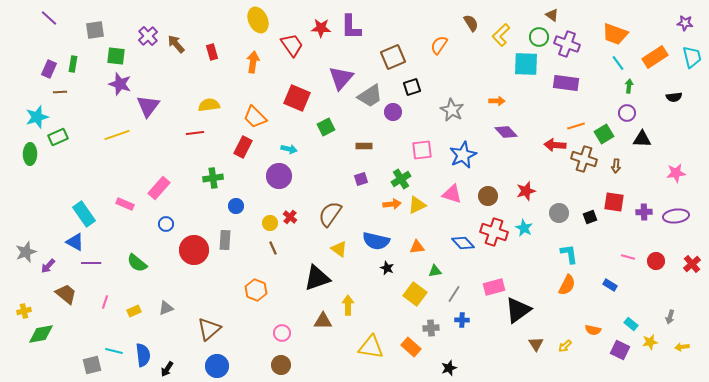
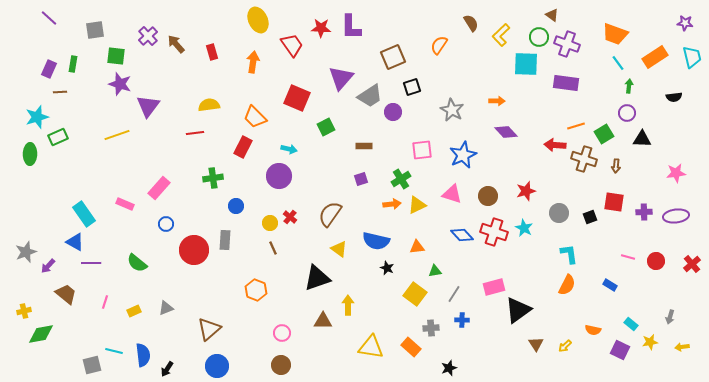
blue diamond at (463, 243): moved 1 px left, 8 px up
